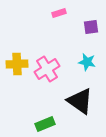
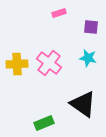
purple square: rotated 14 degrees clockwise
cyan star: moved 1 px right, 4 px up
pink cross: moved 2 px right, 6 px up; rotated 20 degrees counterclockwise
black triangle: moved 3 px right, 3 px down
green rectangle: moved 1 px left, 1 px up
